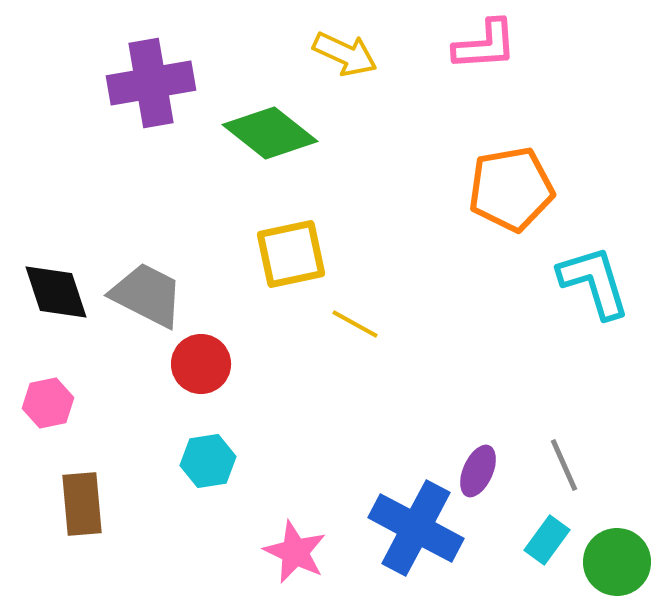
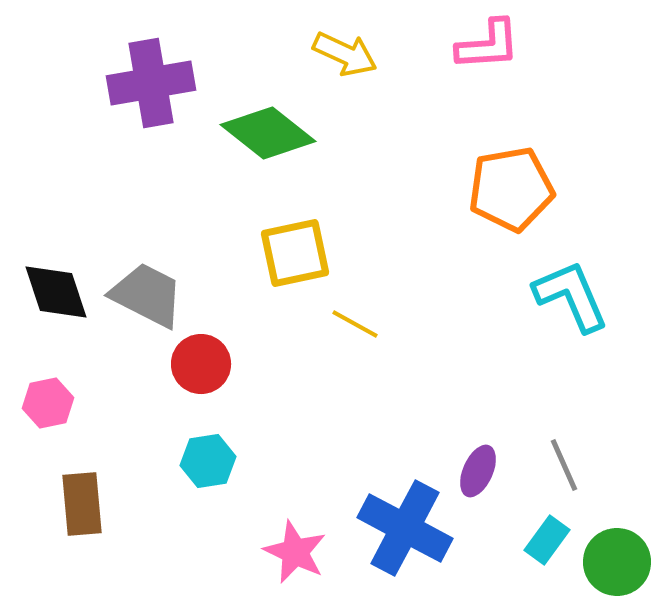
pink L-shape: moved 3 px right
green diamond: moved 2 px left
yellow square: moved 4 px right, 1 px up
cyan L-shape: moved 23 px left, 14 px down; rotated 6 degrees counterclockwise
blue cross: moved 11 px left
